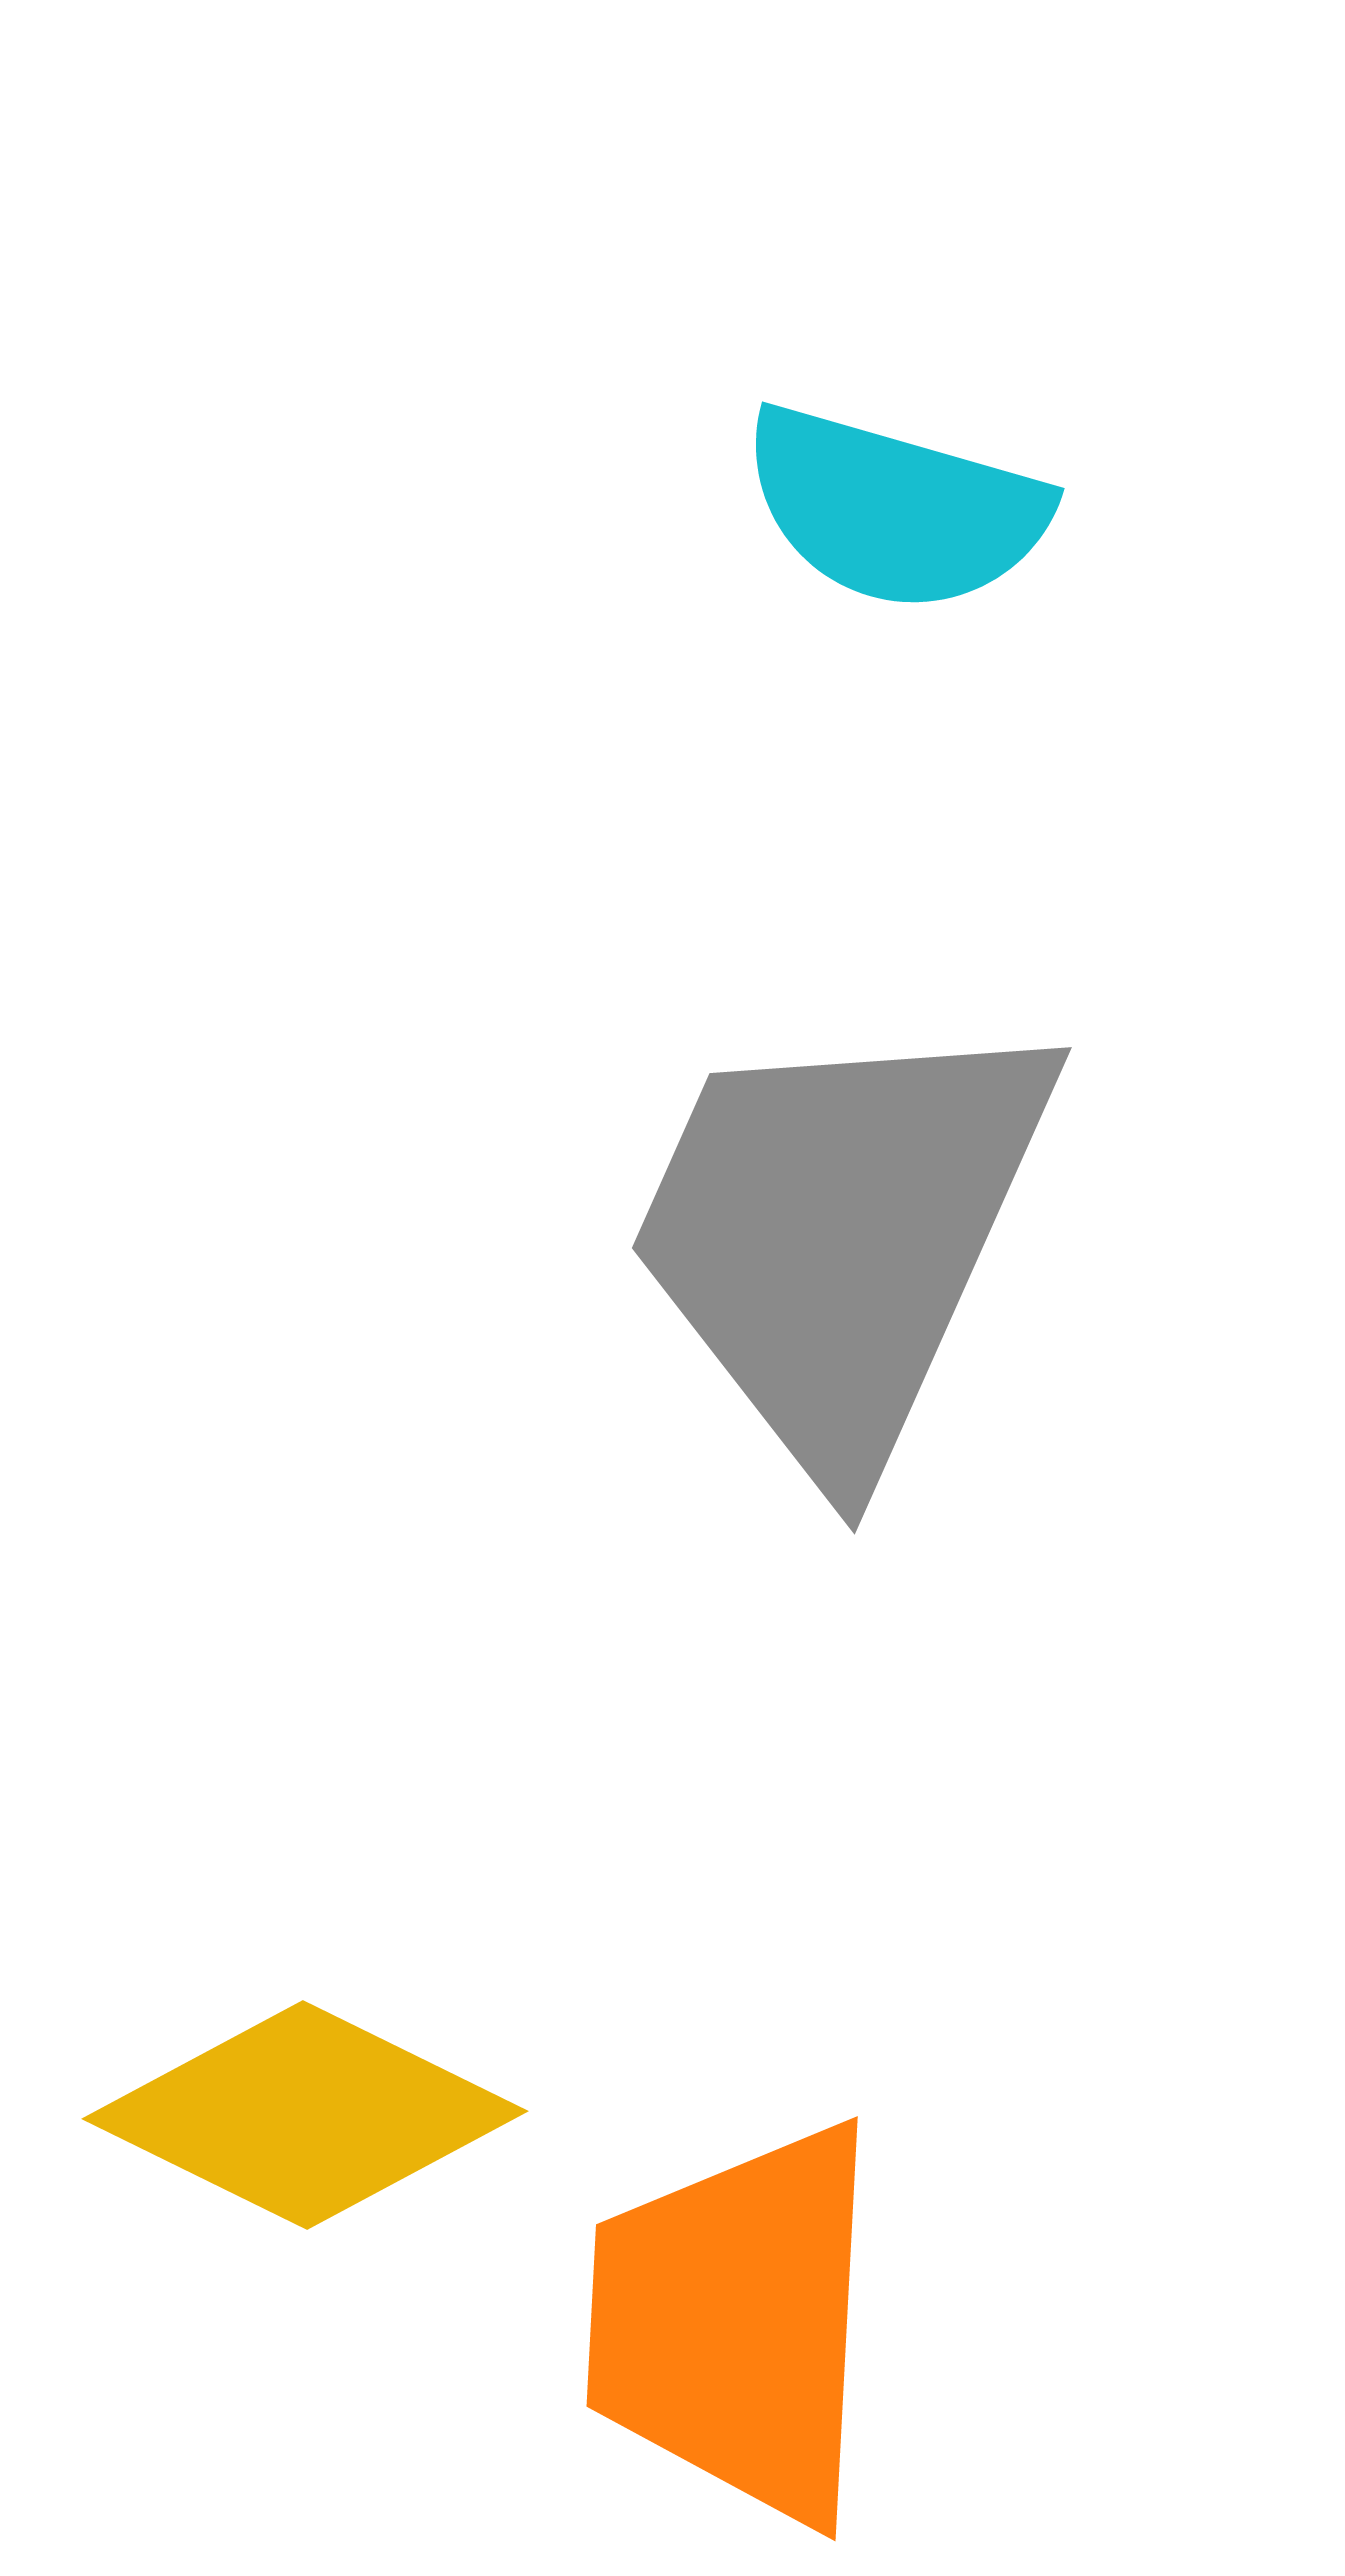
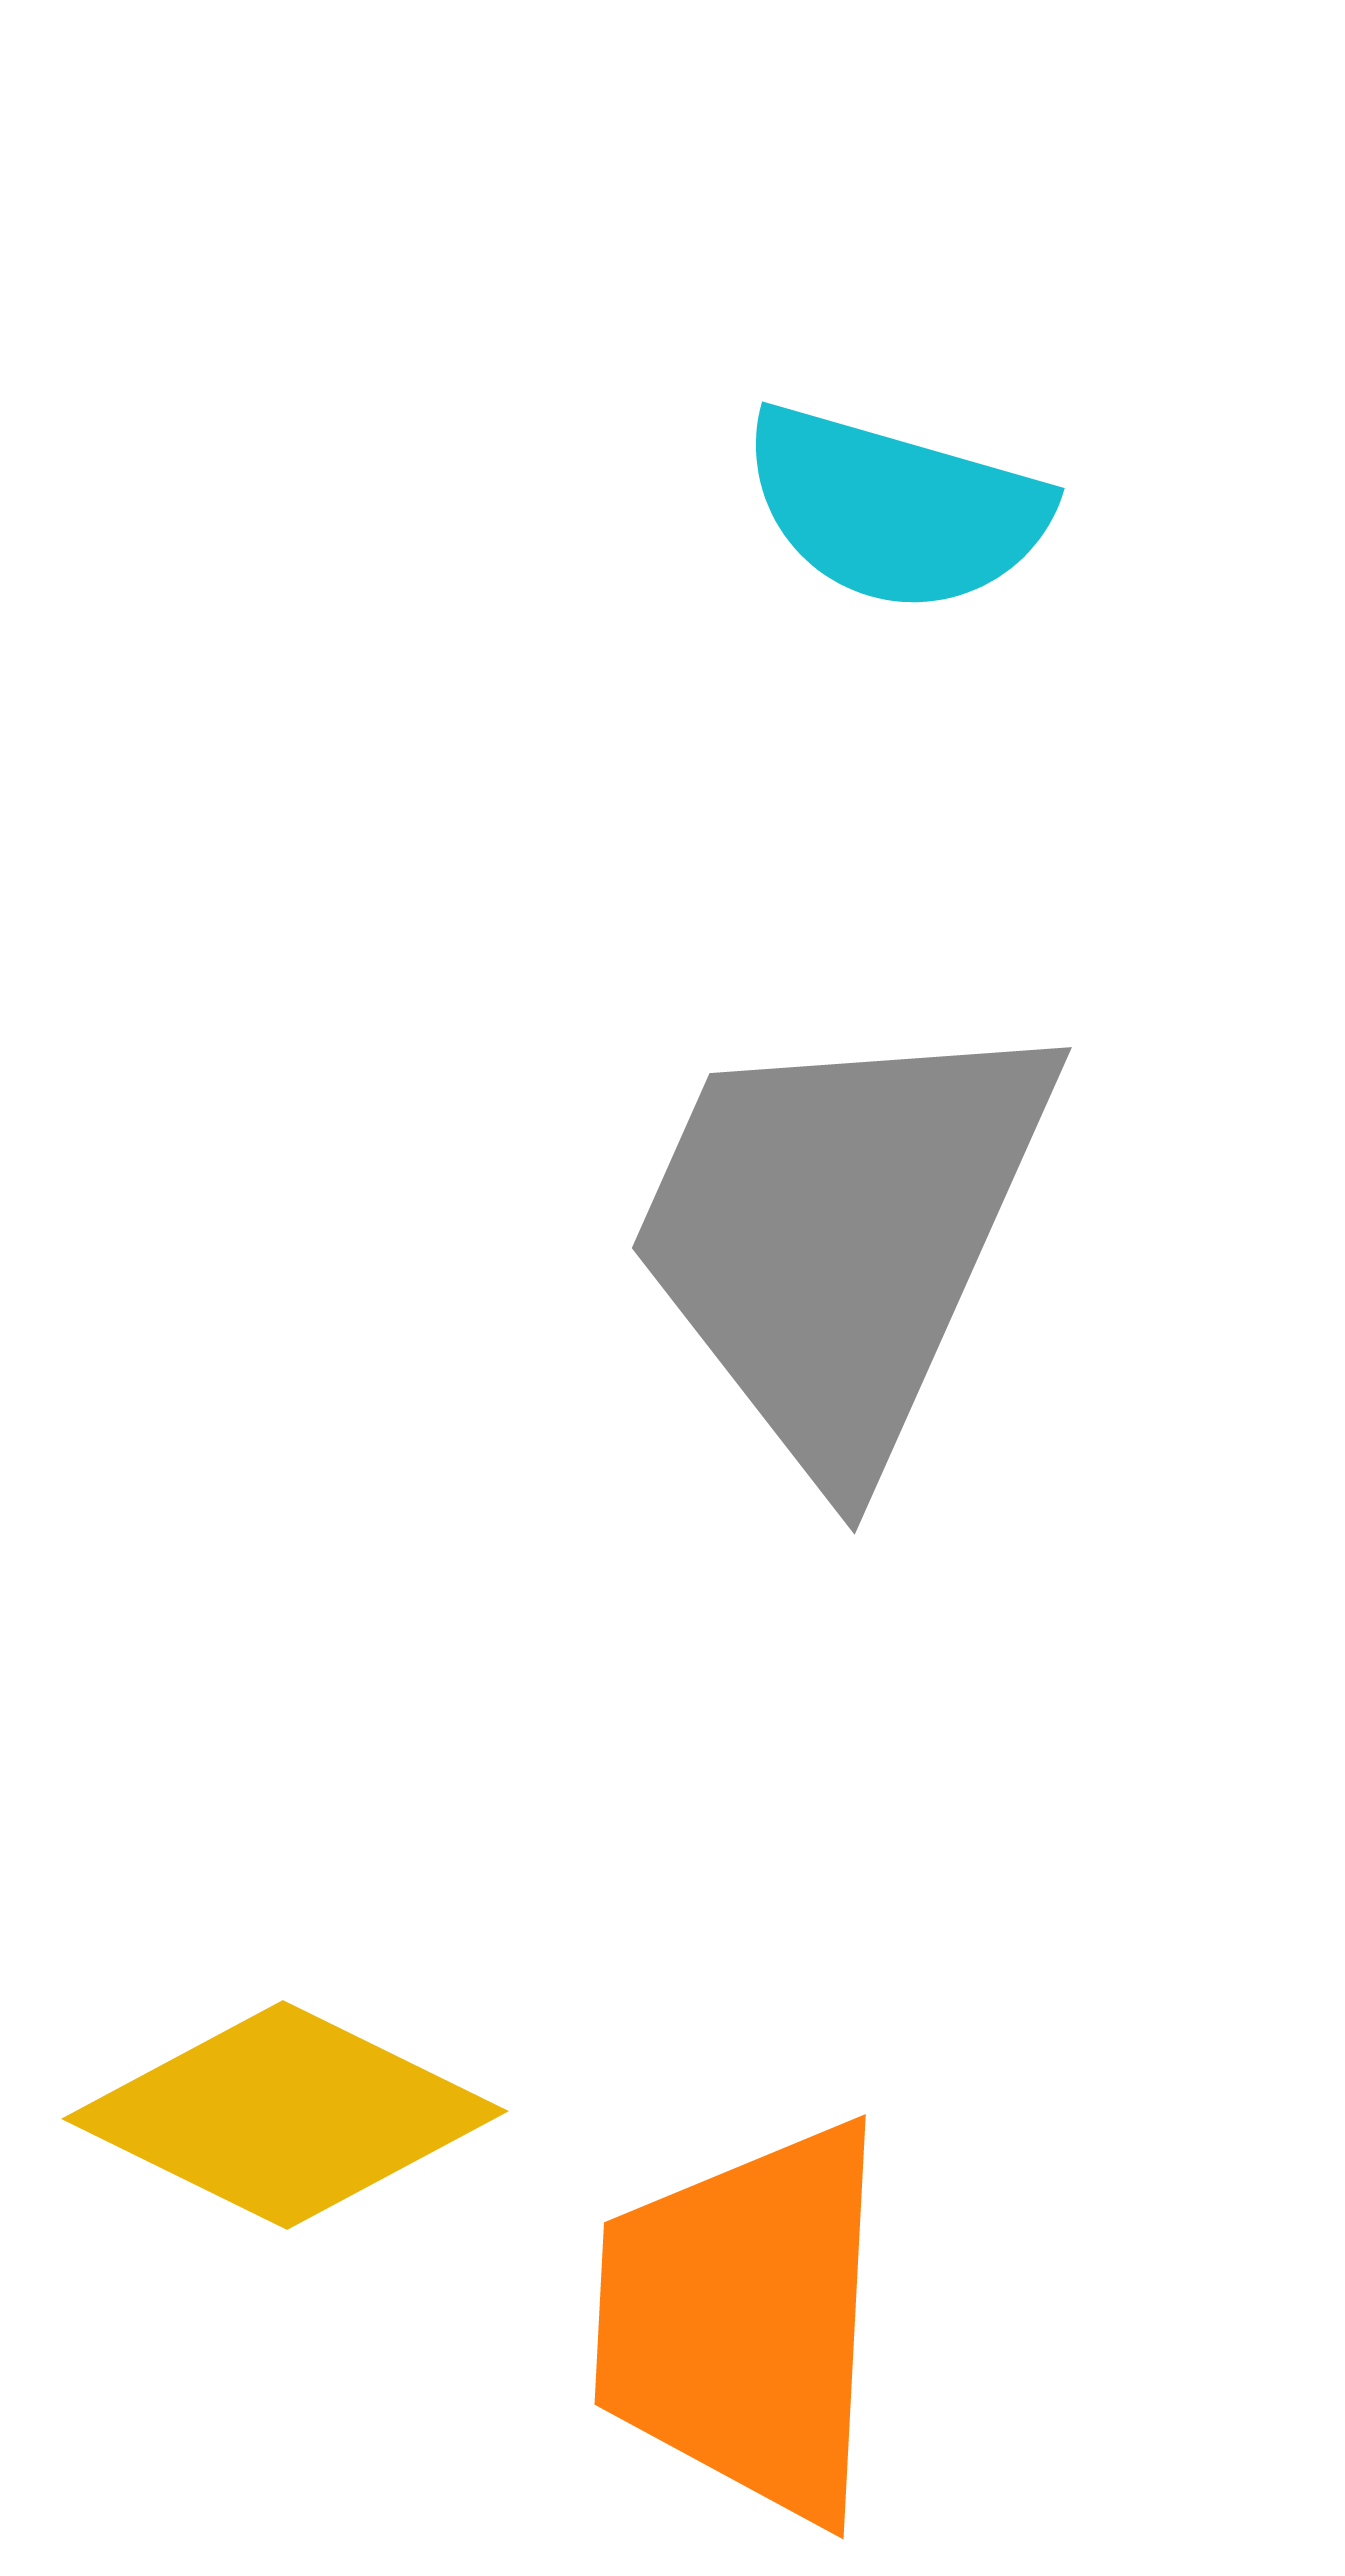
yellow diamond: moved 20 px left
orange trapezoid: moved 8 px right, 2 px up
